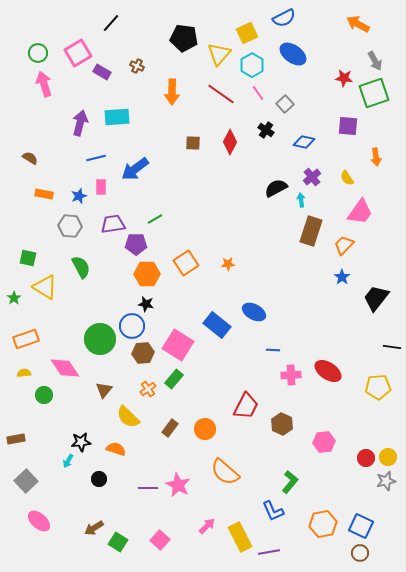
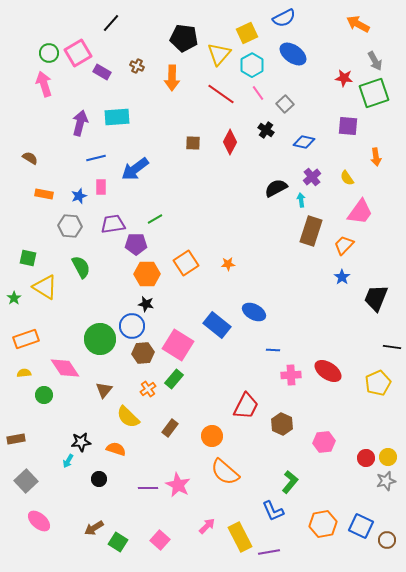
green circle at (38, 53): moved 11 px right
orange arrow at (172, 92): moved 14 px up
black trapezoid at (376, 298): rotated 16 degrees counterclockwise
yellow pentagon at (378, 387): moved 4 px up; rotated 20 degrees counterclockwise
orange circle at (205, 429): moved 7 px right, 7 px down
brown circle at (360, 553): moved 27 px right, 13 px up
